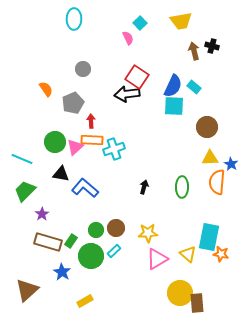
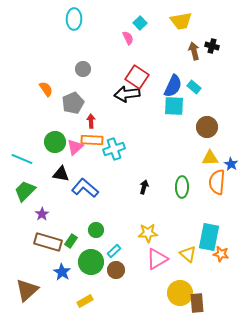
brown circle at (116, 228): moved 42 px down
green circle at (91, 256): moved 6 px down
